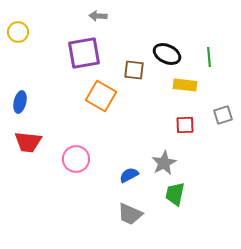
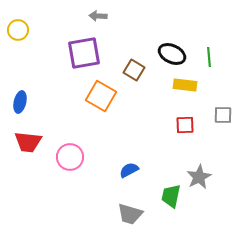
yellow circle: moved 2 px up
black ellipse: moved 5 px right
brown square: rotated 25 degrees clockwise
gray square: rotated 18 degrees clockwise
pink circle: moved 6 px left, 2 px up
gray star: moved 35 px right, 14 px down
blue semicircle: moved 5 px up
green trapezoid: moved 4 px left, 2 px down
gray trapezoid: rotated 8 degrees counterclockwise
